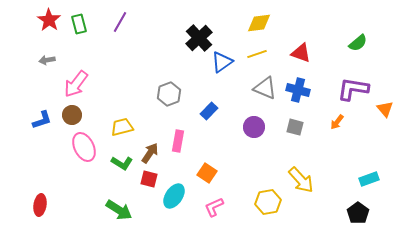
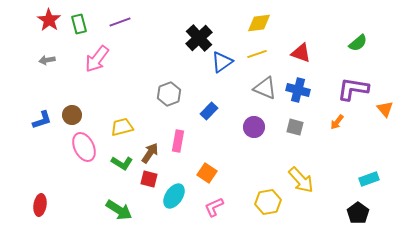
purple line: rotated 40 degrees clockwise
pink arrow: moved 21 px right, 25 px up
